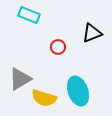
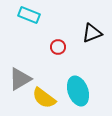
yellow semicircle: rotated 20 degrees clockwise
